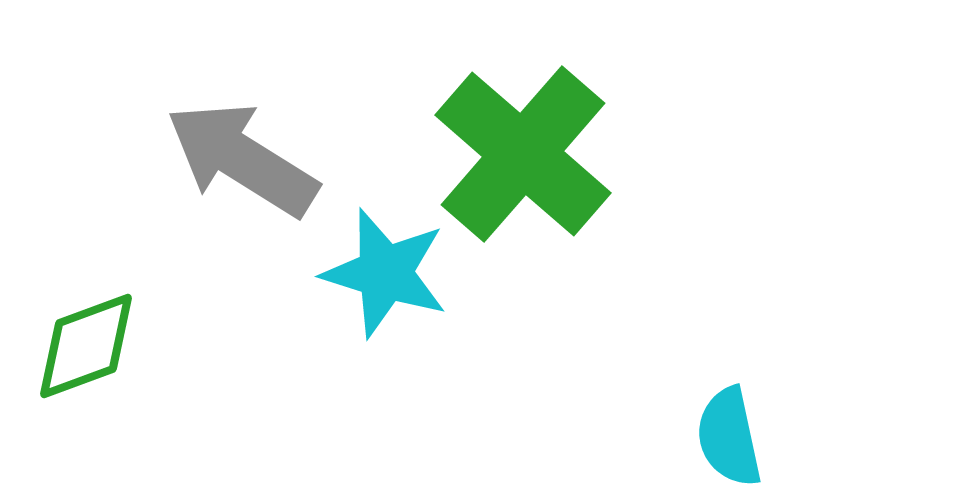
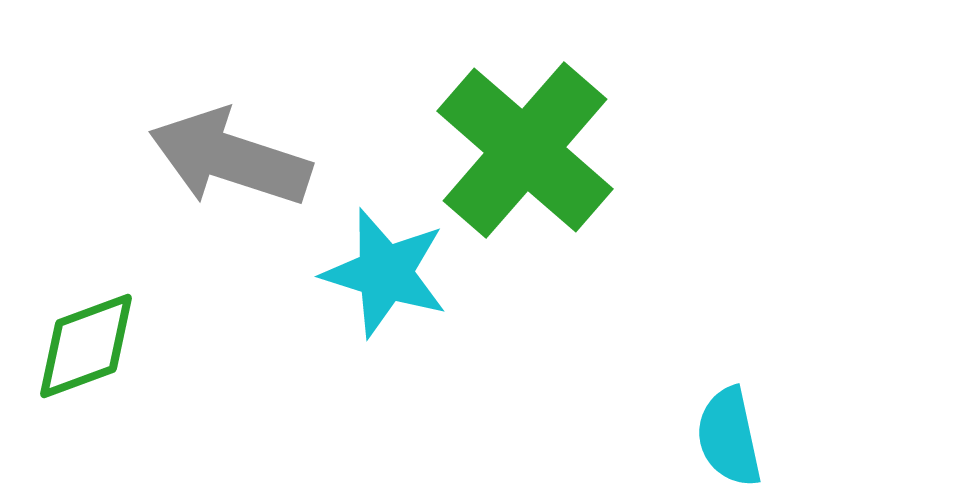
green cross: moved 2 px right, 4 px up
gray arrow: moved 12 px left, 1 px up; rotated 14 degrees counterclockwise
